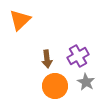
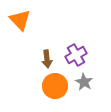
orange triangle: rotated 30 degrees counterclockwise
purple cross: moved 2 px left, 1 px up
gray star: moved 2 px left
